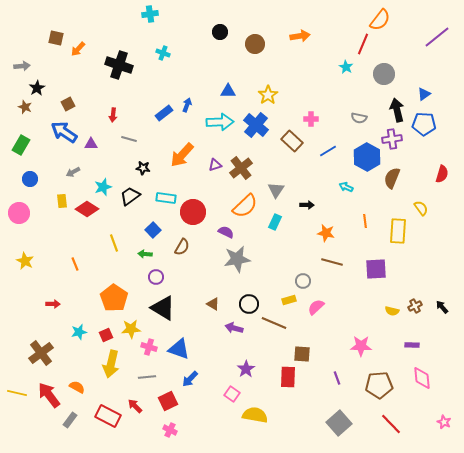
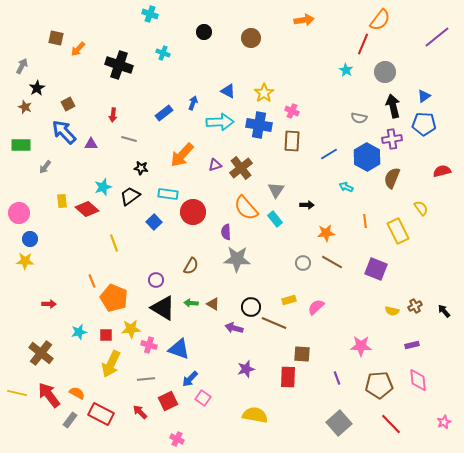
cyan cross at (150, 14): rotated 28 degrees clockwise
black circle at (220, 32): moved 16 px left
orange arrow at (300, 36): moved 4 px right, 16 px up
brown circle at (255, 44): moved 4 px left, 6 px up
gray arrow at (22, 66): rotated 56 degrees counterclockwise
cyan star at (346, 67): moved 3 px down
gray circle at (384, 74): moved 1 px right, 2 px up
blue triangle at (228, 91): rotated 28 degrees clockwise
blue triangle at (424, 94): moved 2 px down
yellow star at (268, 95): moved 4 px left, 2 px up
blue arrow at (187, 105): moved 6 px right, 2 px up
black arrow at (397, 110): moved 4 px left, 4 px up
pink cross at (311, 119): moved 19 px left, 8 px up; rotated 24 degrees clockwise
blue cross at (256, 125): moved 3 px right; rotated 30 degrees counterclockwise
blue arrow at (64, 132): rotated 12 degrees clockwise
brown rectangle at (292, 141): rotated 50 degrees clockwise
green rectangle at (21, 145): rotated 60 degrees clockwise
blue line at (328, 151): moved 1 px right, 3 px down
black star at (143, 168): moved 2 px left
gray arrow at (73, 172): moved 28 px left, 5 px up; rotated 24 degrees counterclockwise
red semicircle at (442, 174): moved 3 px up; rotated 120 degrees counterclockwise
blue circle at (30, 179): moved 60 px down
cyan rectangle at (166, 198): moved 2 px right, 4 px up
orange semicircle at (245, 206): moved 1 px right, 2 px down; rotated 92 degrees clockwise
red diamond at (87, 209): rotated 10 degrees clockwise
cyan rectangle at (275, 222): moved 3 px up; rotated 63 degrees counterclockwise
blue square at (153, 230): moved 1 px right, 8 px up
yellow rectangle at (398, 231): rotated 30 degrees counterclockwise
purple semicircle at (226, 232): rotated 119 degrees counterclockwise
orange star at (326, 233): rotated 18 degrees counterclockwise
brown semicircle at (182, 247): moved 9 px right, 19 px down
green arrow at (145, 254): moved 46 px right, 49 px down
gray star at (237, 259): rotated 12 degrees clockwise
yellow star at (25, 261): rotated 24 degrees counterclockwise
brown line at (332, 262): rotated 15 degrees clockwise
orange line at (75, 264): moved 17 px right, 17 px down
purple square at (376, 269): rotated 25 degrees clockwise
purple circle at (156, 277): moved 3 px down
gray circle at (303, 281): moved 18 px up
orange pentagon at (114, 298): rotated 12 degrees counterclockwise
red arrow at (53, 304): moved 4 px left
black circle at (249, 304): moved 2 px right, 3 px down
black arrow at (442, 307): moved 2 px right, 4 px down
red square at (106, 335): rotated 24 degrees clockwise
purple rectangle at (412, 345): rotated 16 degrees counterclockwise
pink cross at (149, 347): moved 2 px up
brown cross at (41, 353): rotated 15 degrees counterclockwise
yellow arrow at (111, 364): rotated 12 degrees clockwise
purple star at (246, 369): rotated 18 degrees clockwise
gray line at (147, 377): moved 1 px left, 2 px down
pink diamond at (422, 378): moved 4 px left, 2 px down
orange semicircle at (77, 387): moved 6 px down
pink square at (232, 394): moved 29 px left, 4 px down
red arrow at (135, 406): moved 5 px right, 6 px down
red rectangle at (108, 416): moved 7 px left, 2 px up
pink star at (444, 422): rotated 24 degrees clockwise
pink cross at (170, 430): moved 7 px right, 9 px down
